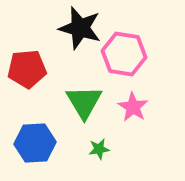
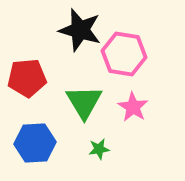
black star: moved 2 px down
red pentagon: moved 9 px down
